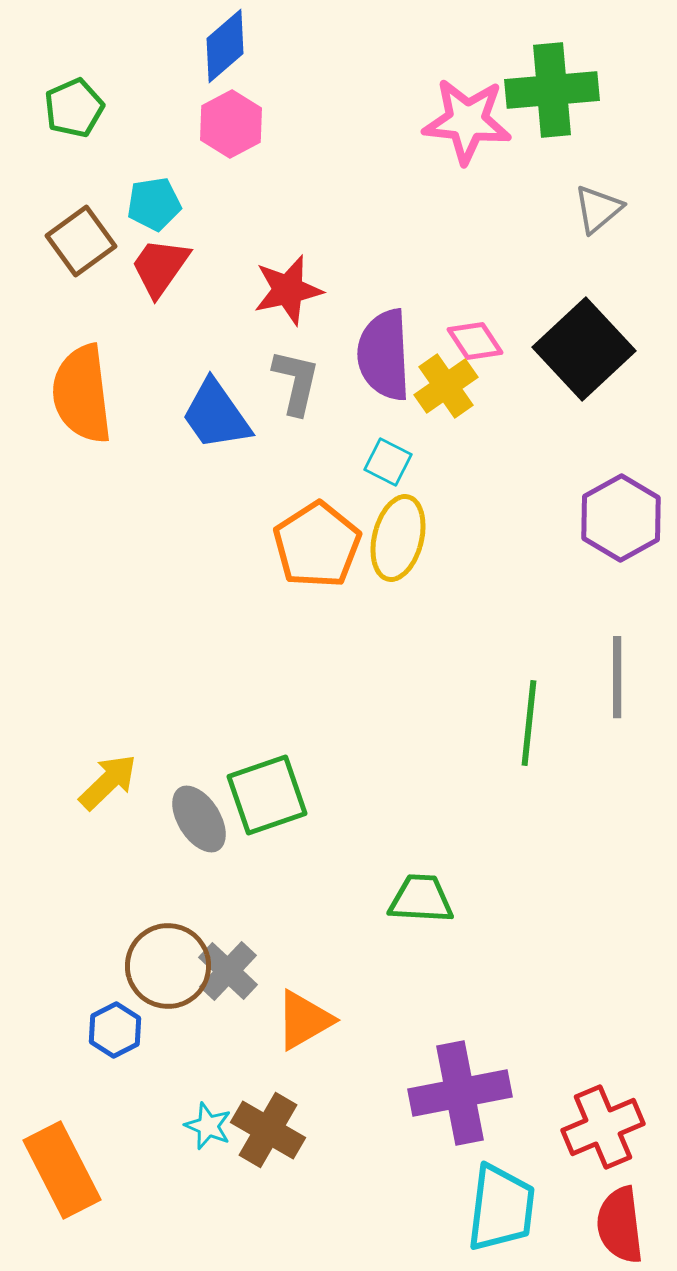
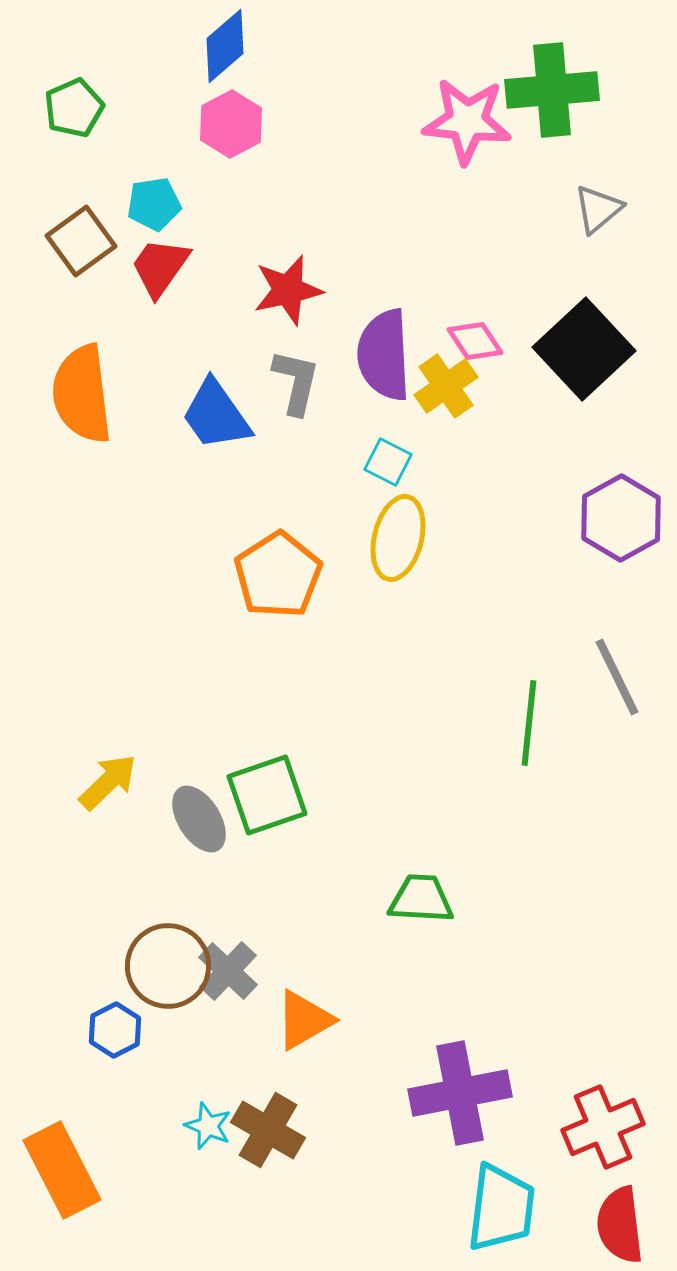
orange pentagon: moved 39 px left, 30 px down
gray line: rotated 26 degrees counterclockwise
